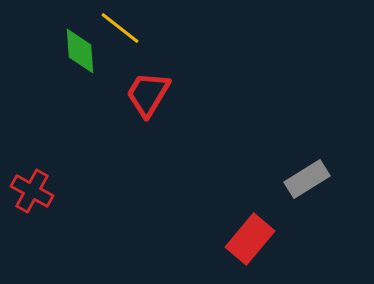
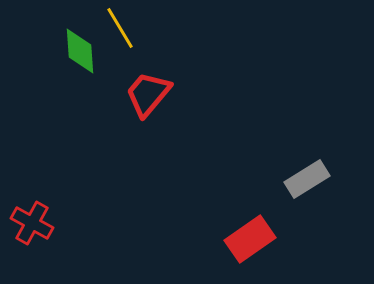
yellow line: rotated 21 degrees clockwise
red trapezoid: rotated 9 degrees clockwise
red cross: moved 32 px down
red rectangle: rotated 15 degrees clockwise
